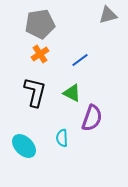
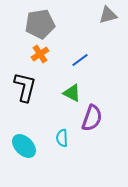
black L-shape: moved 10 px left, 5 px up
